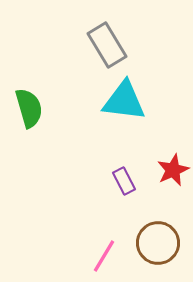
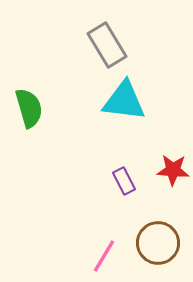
red star: rotated 28 degrees clockwise
